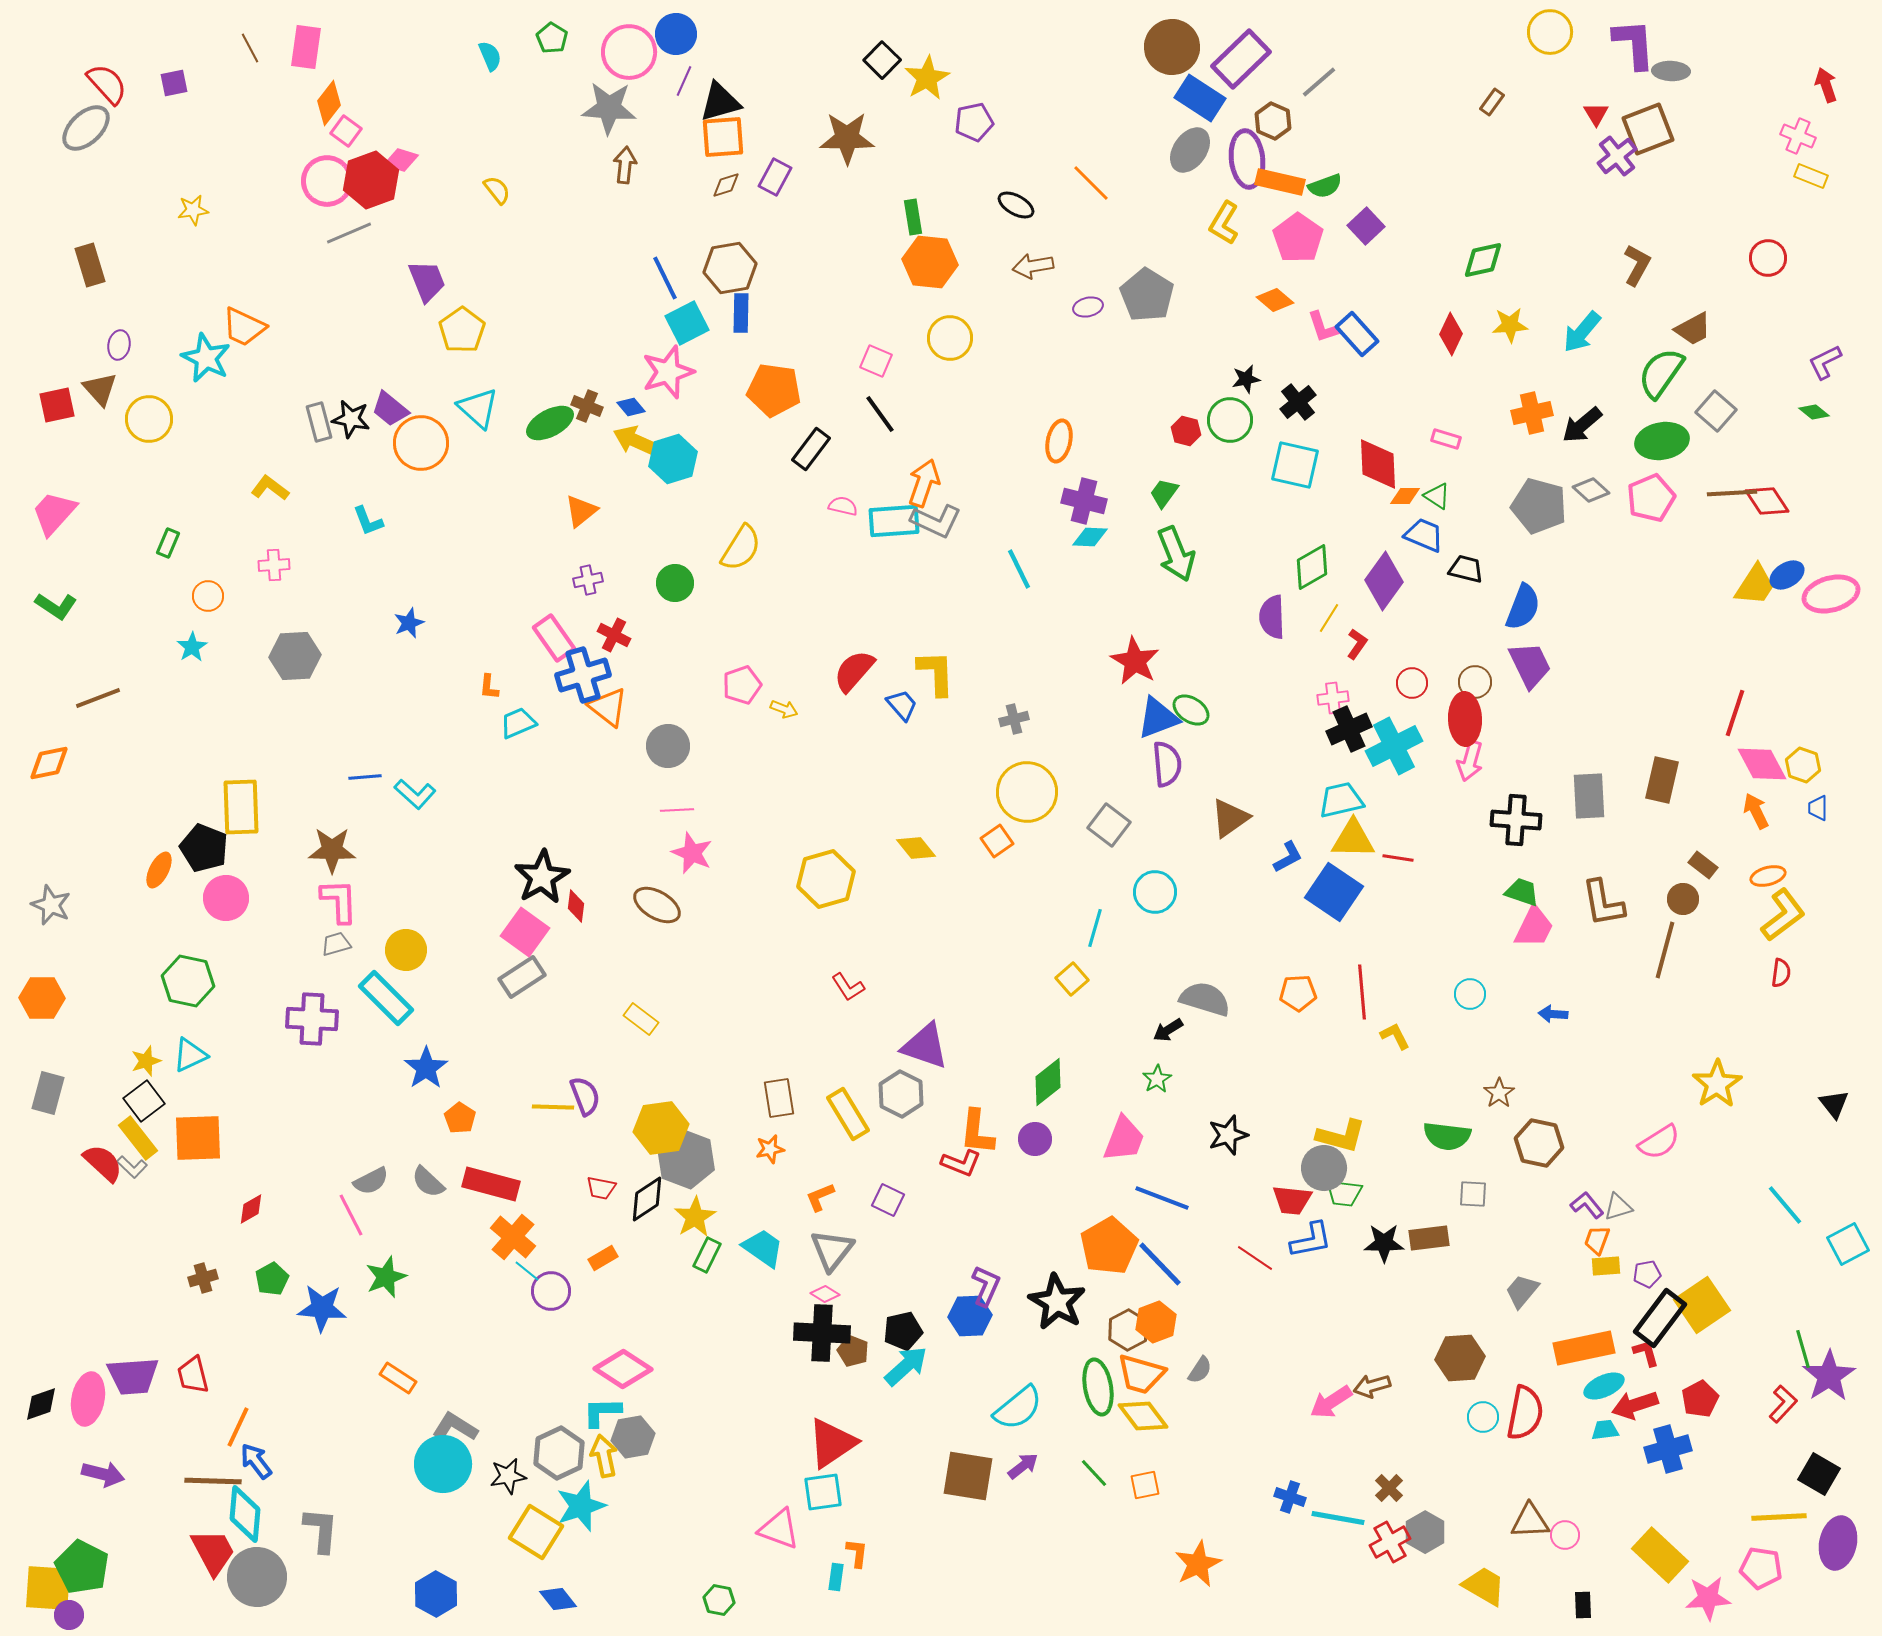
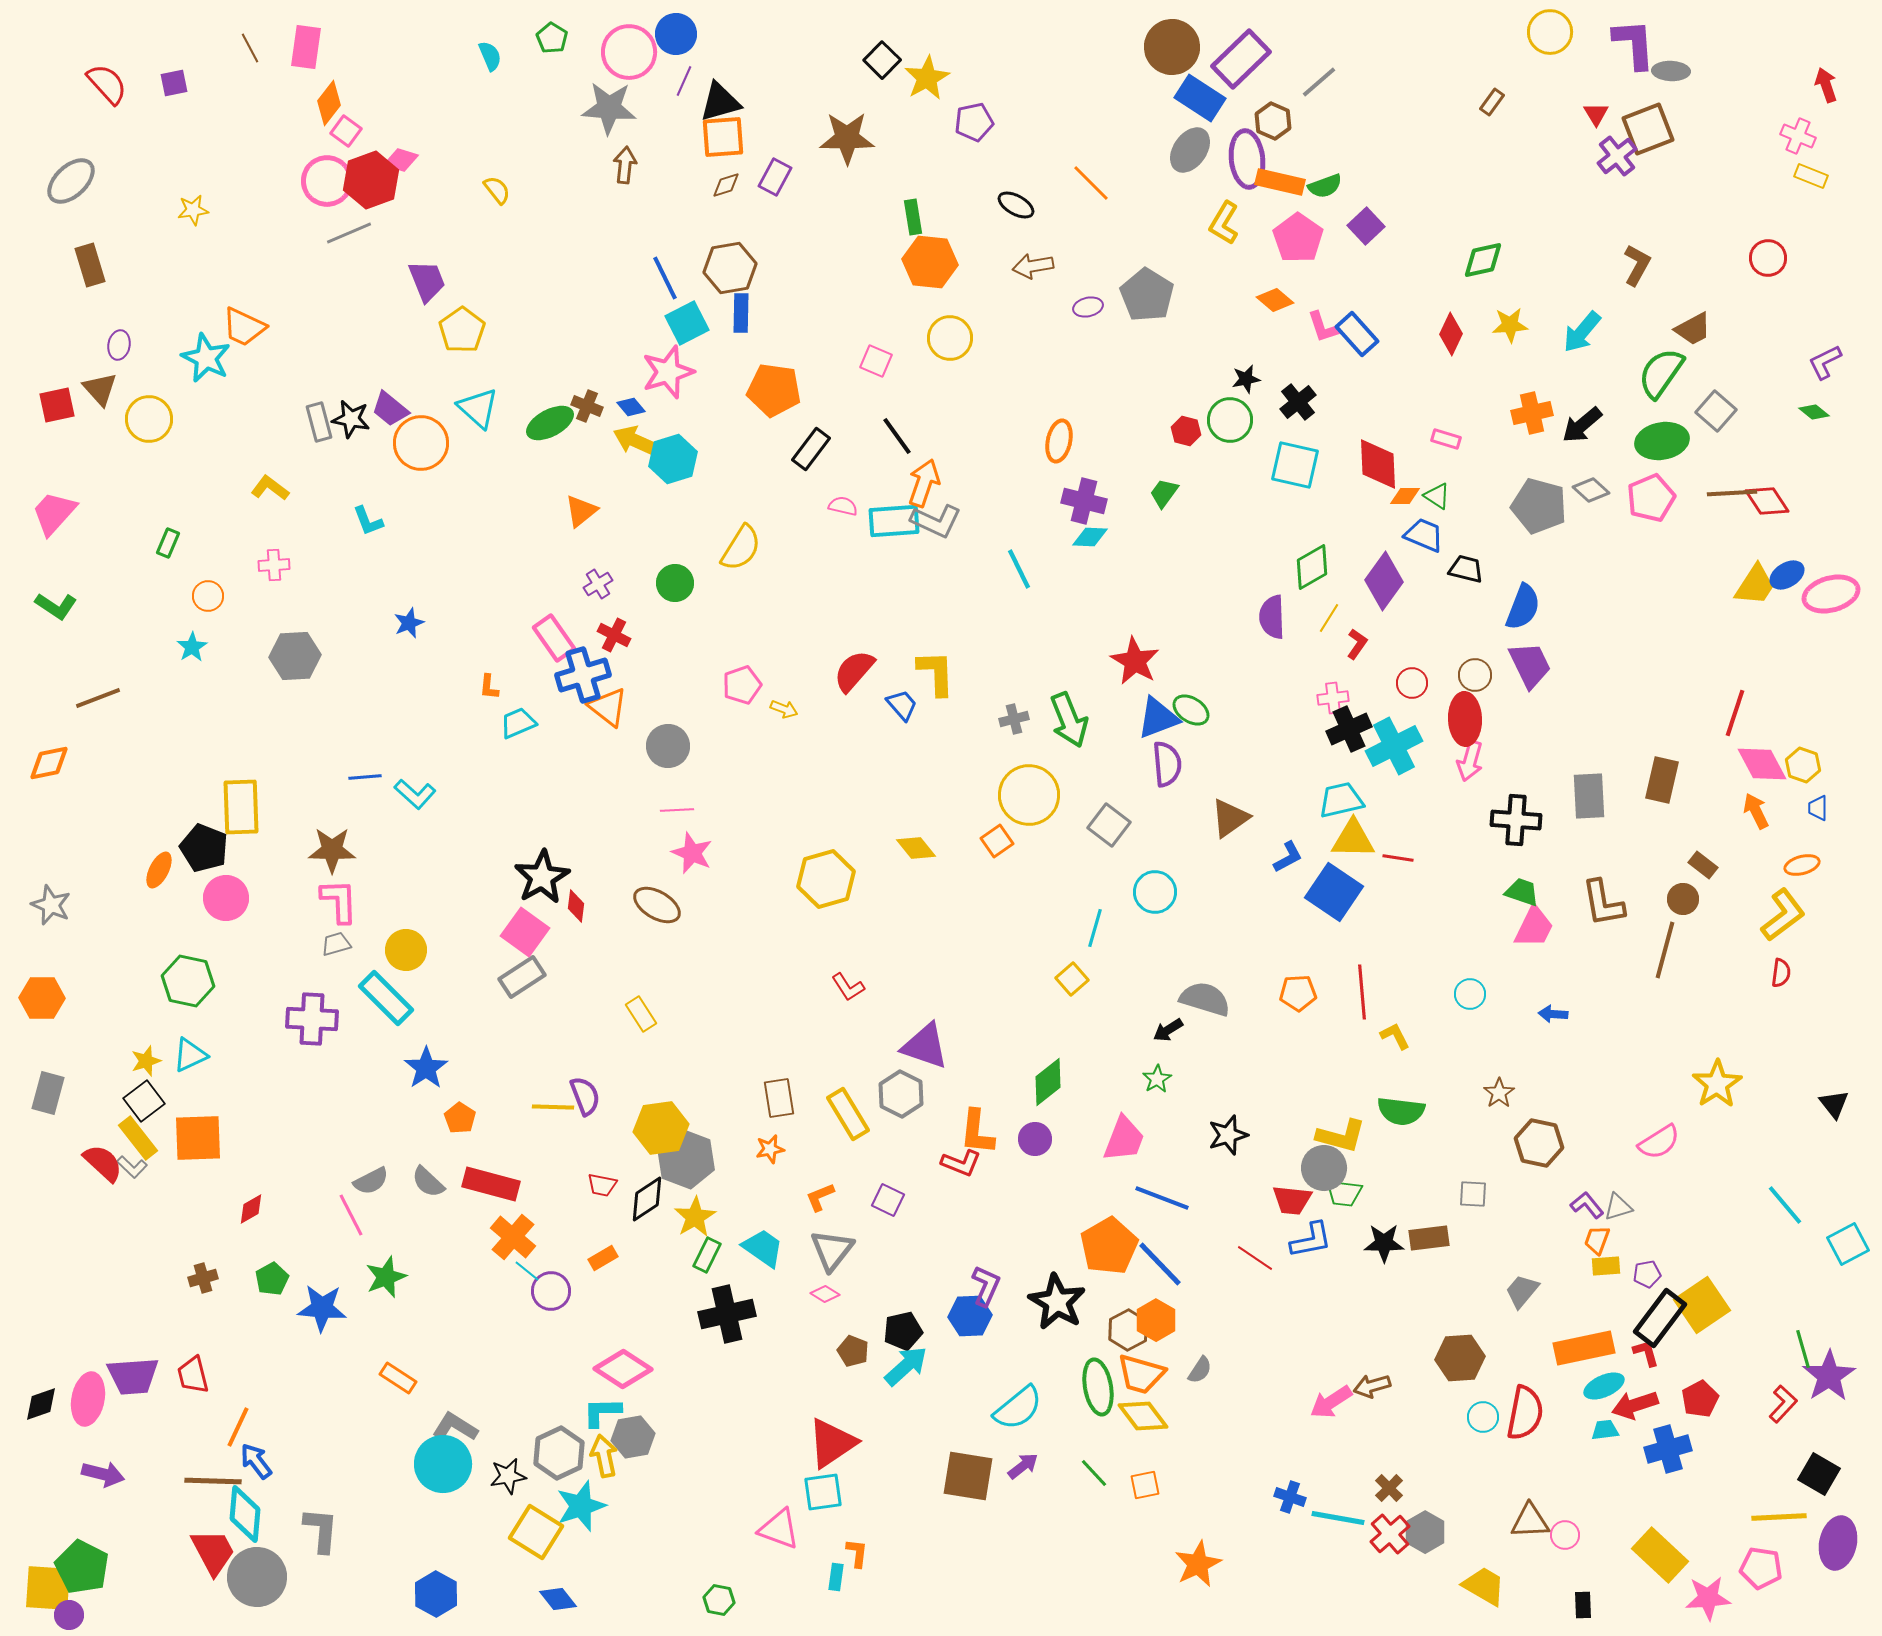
gray ellipse at (86, 128): moved 15 px left, 53 px down
black line at (880, 414): moved 17 px right, 22 px down
green arrow at (1176, 554): moved 107 px left, 166 px down
purple cross at (588, 580): moved 10 px right, 4 px down; rotated 20 degrees counterclockwise
brown circle at (1475, 682): moved 7 px up
yellow circle at (1027, 792): moved 2 px right, 3 px down
orange ellipse at (1768, 876): moved 34 px right, 11 px up
yellow rectangle at (641, 1019): moved 5 px up; rotated 20 degrees clockwise
green semicircle at (1447, 1136): moved 46 px left, 25 px up
red trapezoid at (601, 1188): moved 1 px right, 3 px up
orange hexagon at (1156, 1322): moved 2 px up; rotated 9 degrees counterclockwise
black cross at (822, 1333): moved 95 px left, 19 px up; rotated 16 degrees counterclockwise
red cross at (1390, 1542): moved 8 px up; rotated 12 degrees counterclockwise
